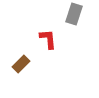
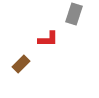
red L-shape: rotated 95 degrees clockwise
